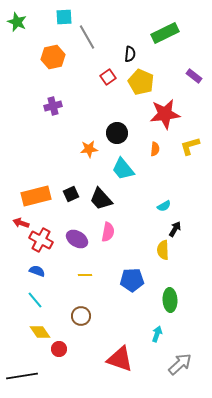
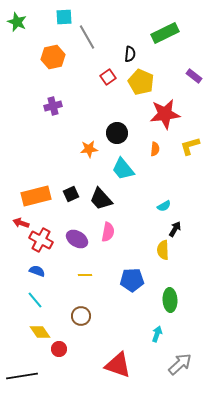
red triangle: moved 2 px left, 6 px down
